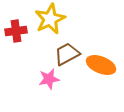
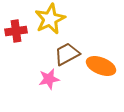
orange ellipse: moved 1 px down
